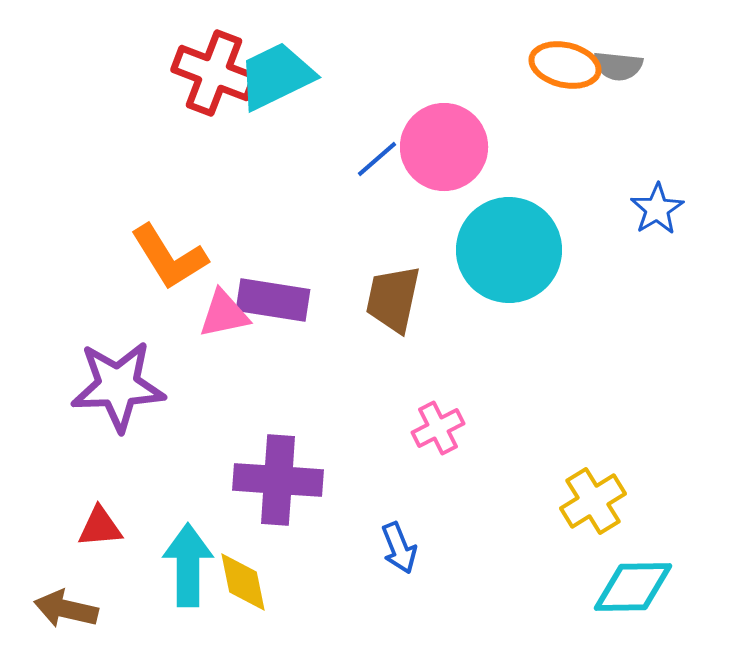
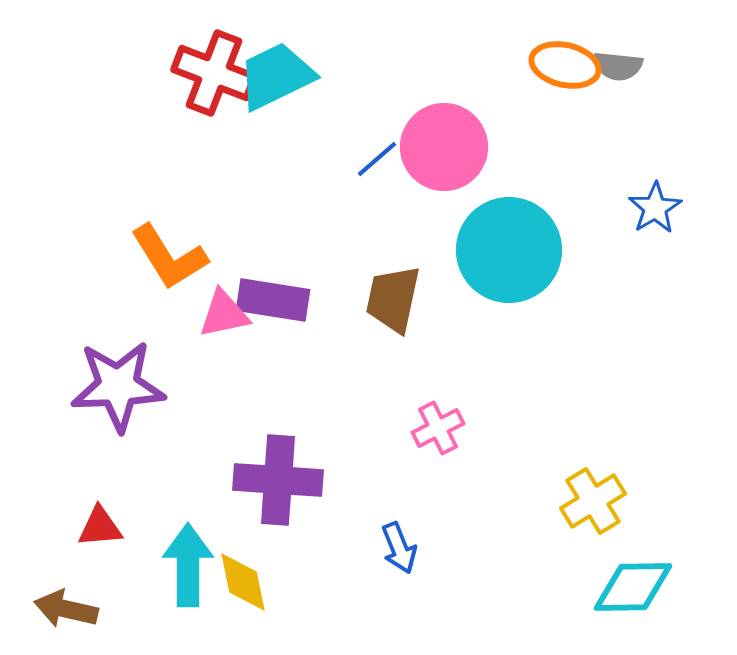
blue star: moved 2 px left, 1 px up
